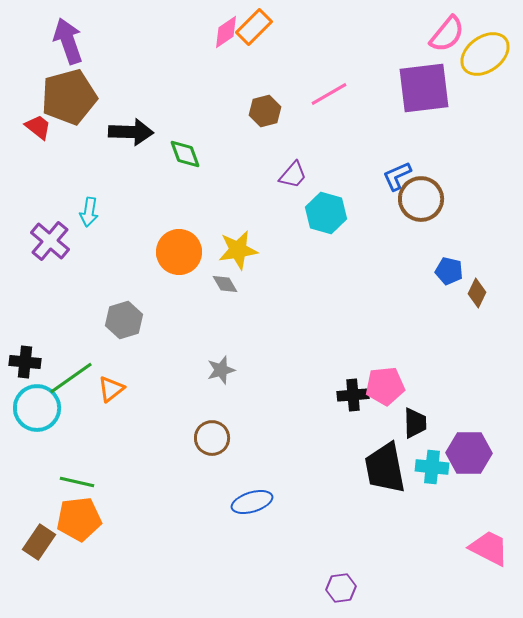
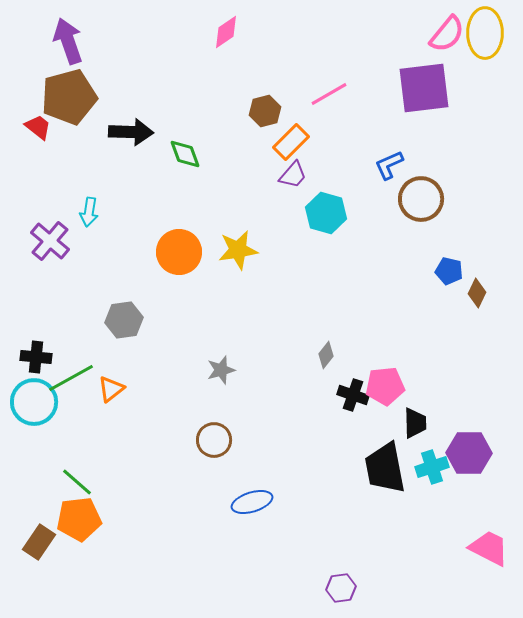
orange rectangle at (254, 27): moved 37 px right, 115 px down
yellow ellipse at (485, 54): moved 21 px up; rotated 54 degrees counterclockwise
blue L-shape at (397, 176): moved 8 px left, 11 px up
gray diamond at (225, 284): moved 101 px right, 71 px down; rotated 68 degrees clockwise
gray hexagon at (124, 320): rotated 9 degrees clockwise
black cross at (25, 362): moved 11 px right, 5 px up
green line at (71, 378): rotated 6 degrees clockwise
black cross at (353, 395): rotated 24 degrees clockwise
cyan circle at (37, 408): moved 3 px left, 6 px up
brown circle at (212, 438): moved 2 px right, 2 px down
cyan cross at (432, 467): rotated 24 degrees counterclockwise
green line at (77, 482): rotated 28 degrees clockwise
